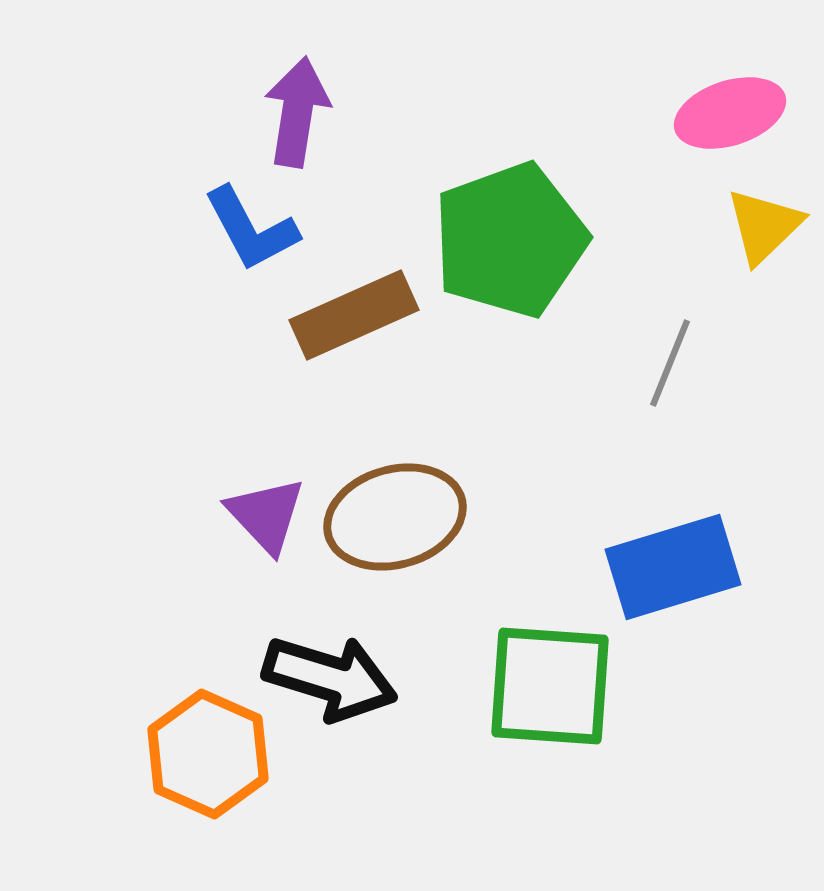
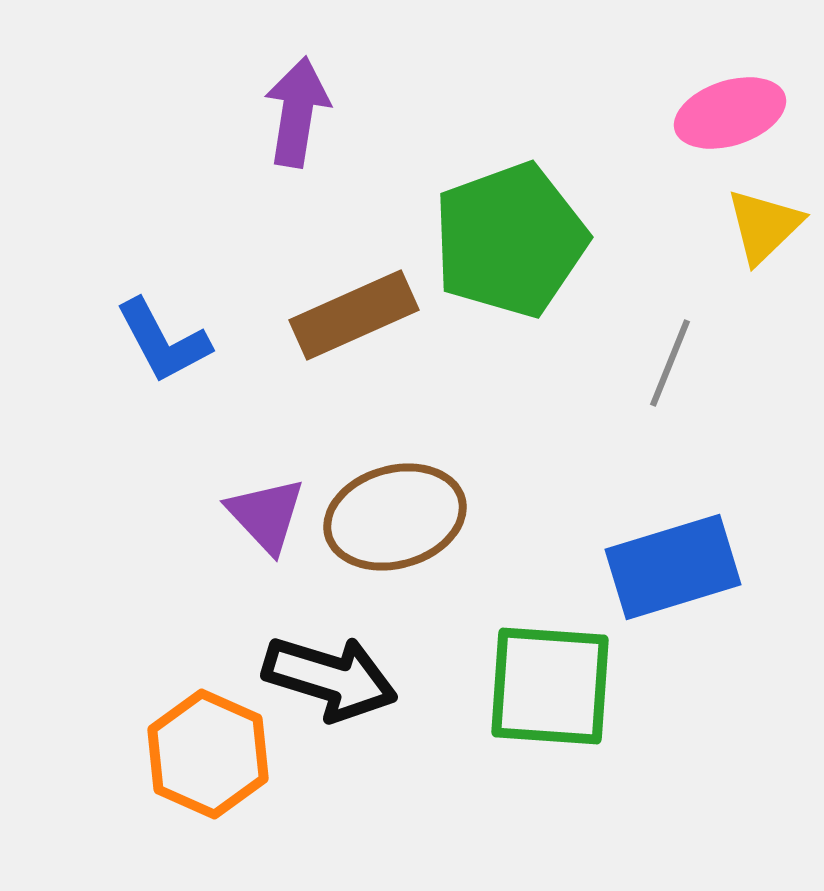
blue L-shape: moved 88 px left, 112 px down
